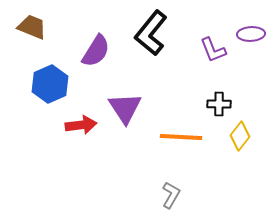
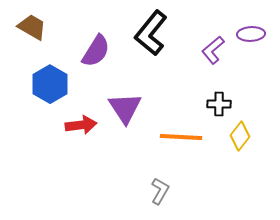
brown trapezoid: rotated 8 degrees clockwise
purple L-shape: rotated 72 degrees clockwise
blue hexagon: rotated 6 degrees counterclockwise
gray L-shape: moved 11 px left, 4 px up
